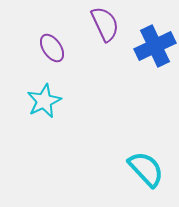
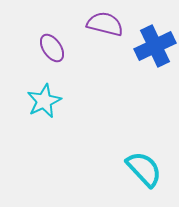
purple semicircle: rotated 51 degrees counterclockwise
cyan semicircle: moved 2 px left
